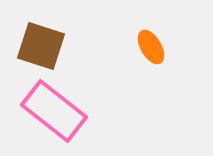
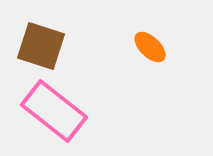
orange ellipse: moved 1 px left; rotated 16 degrees counterclockwise
